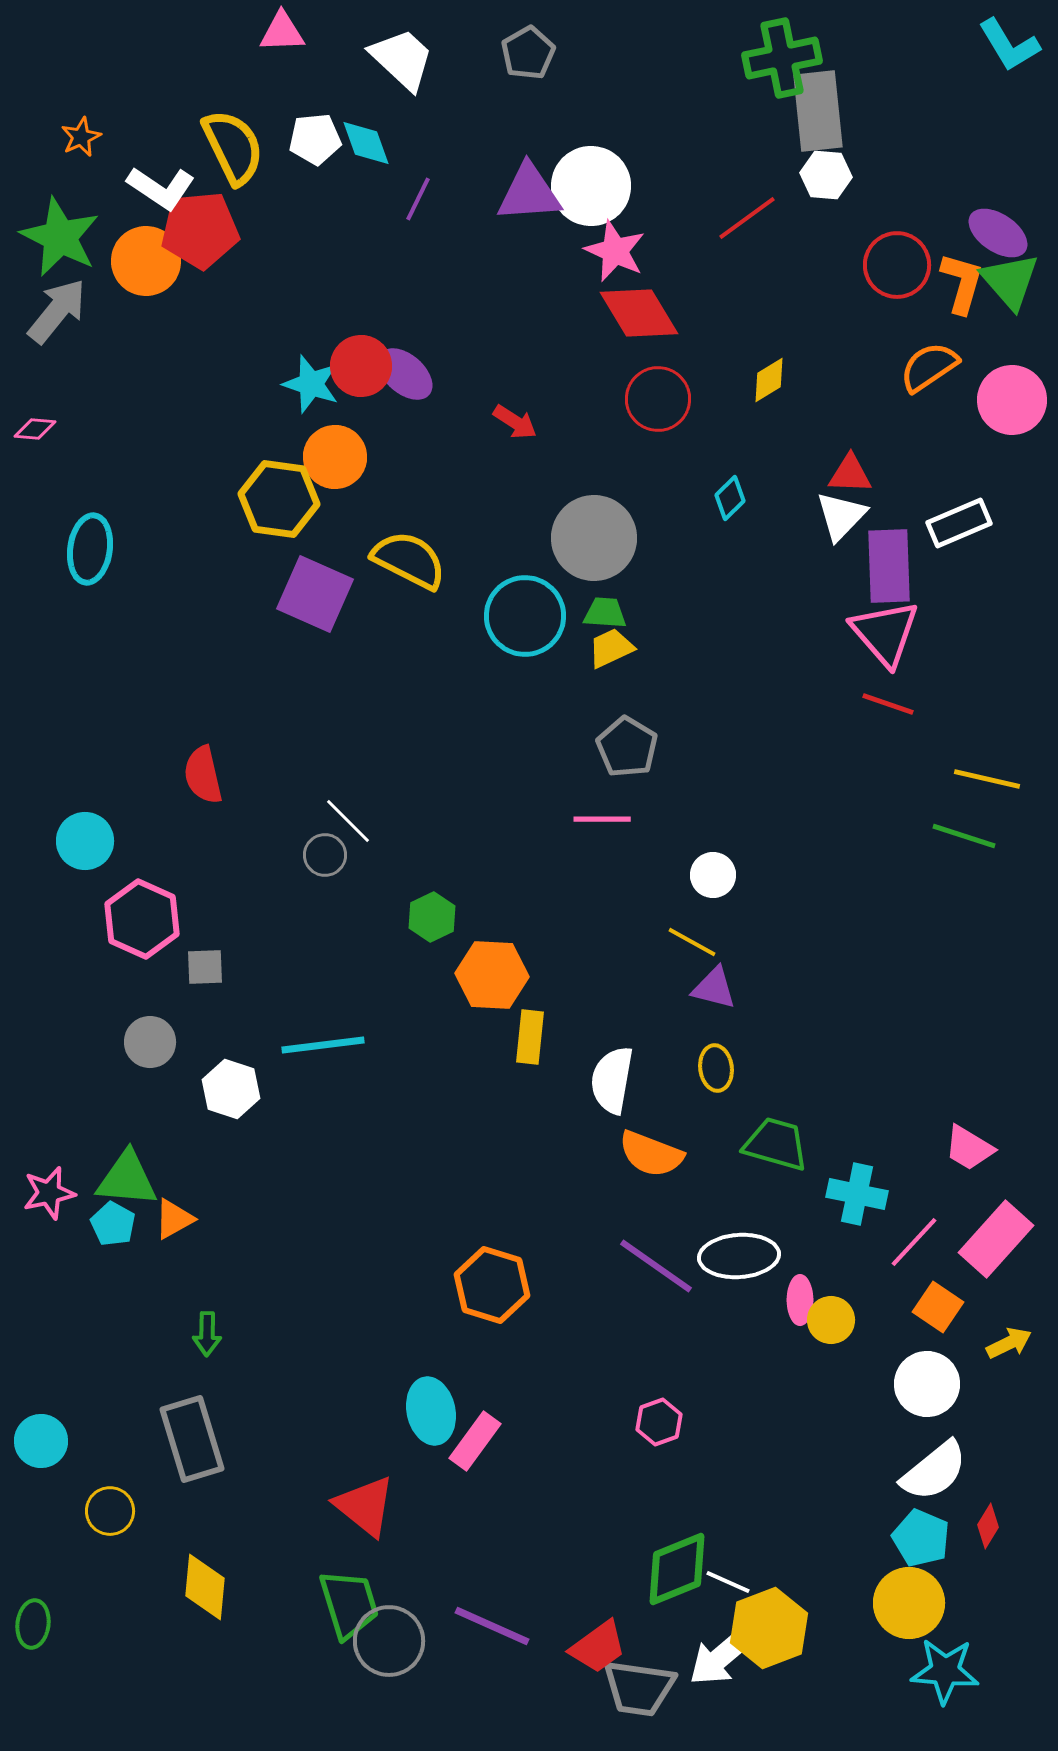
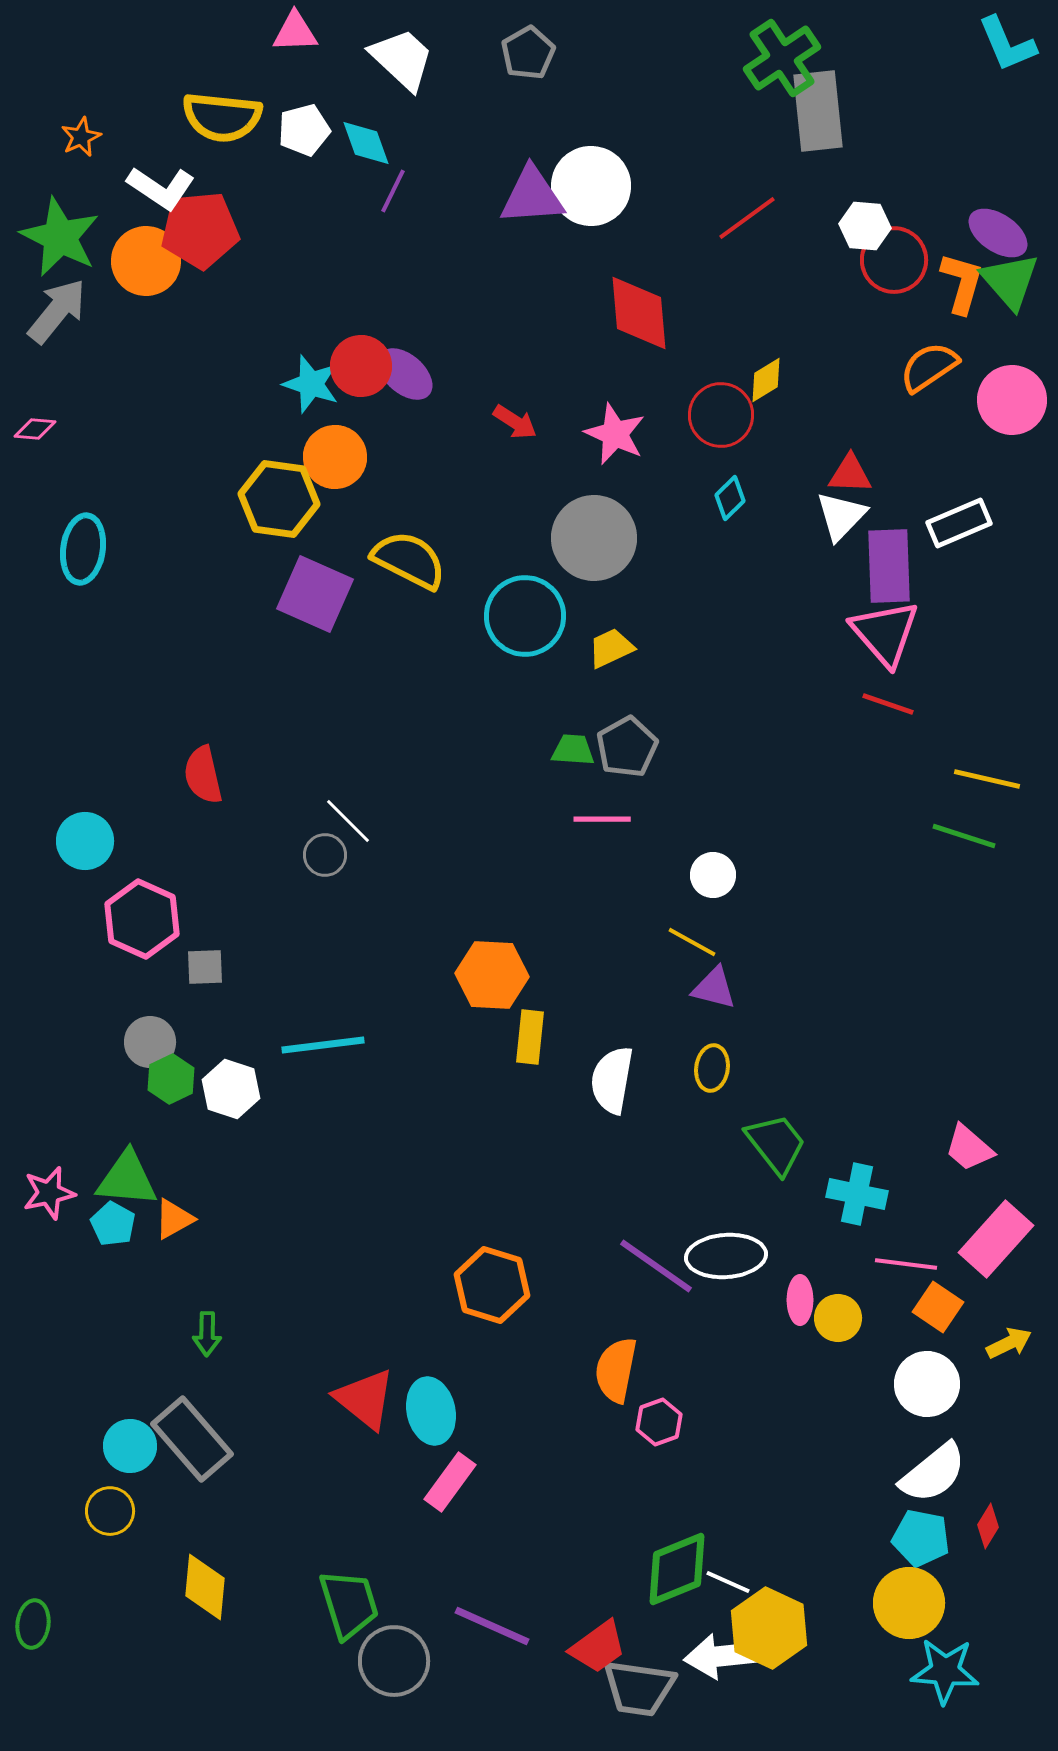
pink triangle at (282, 32): moved 13 px right
cyan L-shape at (1009, 45): moved 2 px left, 1 px up; rotated 8 degrees clockwise
green cross at (782, 58): rotated 22 degrees counterclockwise
white pentagon at (315, 139): moved 11 px left, 9 px up; rotated 9 degrees counterclockwise
yellow semicircle at (233, 147): moved 11 px left, 30 px up; rotated 122 degrees clockwise
white hexagon at (826, 175): moved 39 px right, 51 px down
purple triangle at (529, 193): moved 3 px right, 3 px down
purple line at (418, 199): moved 25 px left, 8 px up
pink star at (615, 251): moved 183 px down
red circle at (897, 265): moved 3 px left, 5 px up
red diamond at (639, 313): rotated 26 degrees clockwise
yellow diamond at (769, 380): moved 3 px left
red circle at (658, 399): moved 63 px right, 16 px down
cyan ellipse at (90, 549): moved 7 px left
green trapezoid at (605, 613): moved 32 px left, 137 px down
gray pentagon at (627, 747): rotated 12 degrees clockwise
green hexagon at (432, 917): moved 261 px left, 162 px down
yellow ellipse at (716, 1068): moved 4 px left; rotated 15 degrees clockwise
green trapezoid at (776, 1144): rotated 36 degrees clockwise
pink trapezoid at (969, 1148): rotated 10 degrees clockwise
orange semicircle at (651, 1154): moved 35 px left, 216 px down; rotated 80 degrees clockwise
pink line at (914, 1242): moved 8 px left, 22 px down; rotated 54 degrees clockwise
white ellipse at (739, 1256): moved 13 px left
yellow circle at (831, 1320): moved 7 px right, 2 px up
gray rectangle at (192, 1439): rotated 24 degrees counterclockwise
cyan circle at (41, 1441): moved 89 px right, 5 px down
pink rectangle at (475, 1441): moved 25 px left, 41 px down
white semicircle at (934, 1471): moved 1 px left, 2 px down
red triangle at (365, 1506): moved 107 px up
cyan pentagon at (921, 1538): rotated 12 degrees counterclockwise
yellow hexagon at (769, 1628): rotated 14 degrees counterclockwise
gray circle at (389, 1641): moved 5 px right, 20 px down
white arrow at (722, 1656): rotated 34 degrees clockwise
